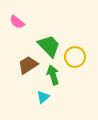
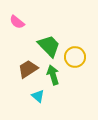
brown trapezoid: moved 4 px down
cyan triangle: moved 5 px left, 1 px up; rotated 40 degrees counterclockwise
